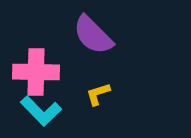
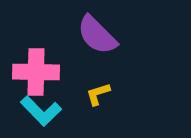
purple semicircle: moved 4 px right
